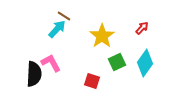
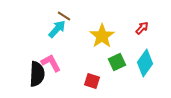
black semicircle: moved 3 px right
